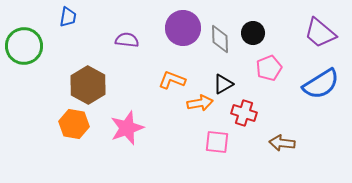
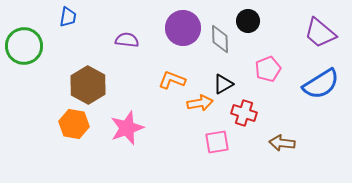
black circle: moved 5 px left, 12 px up
pink pentagon: moved 1 px left, 1 px down
pink square: rotated 15 degrees counterclockwise
